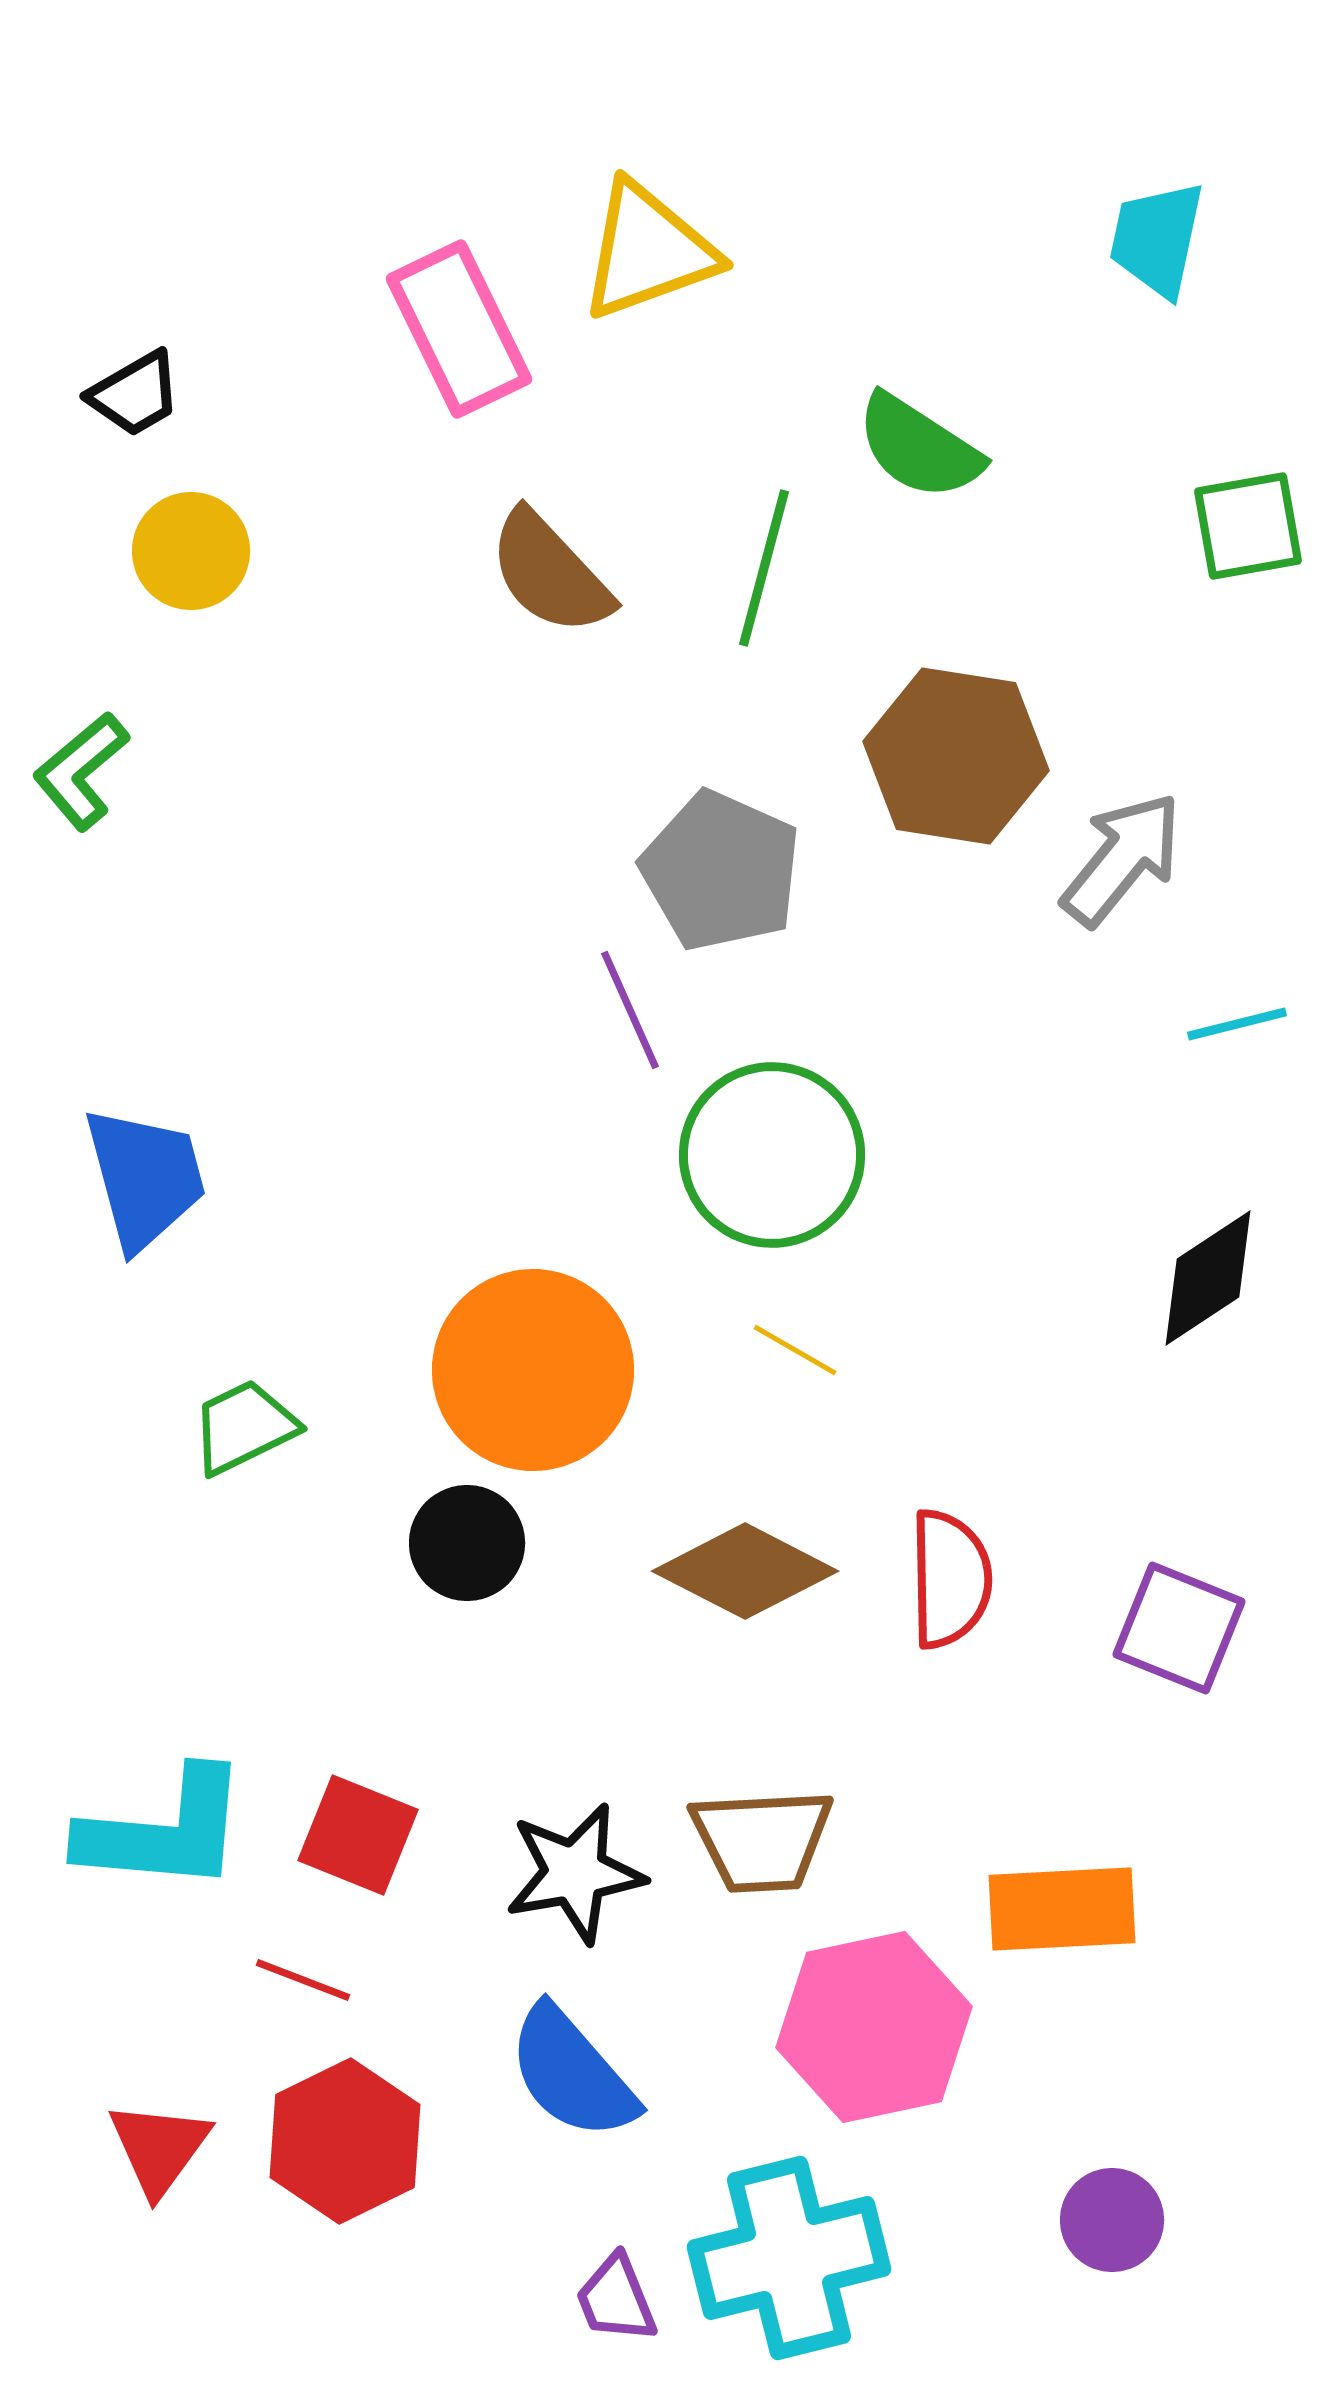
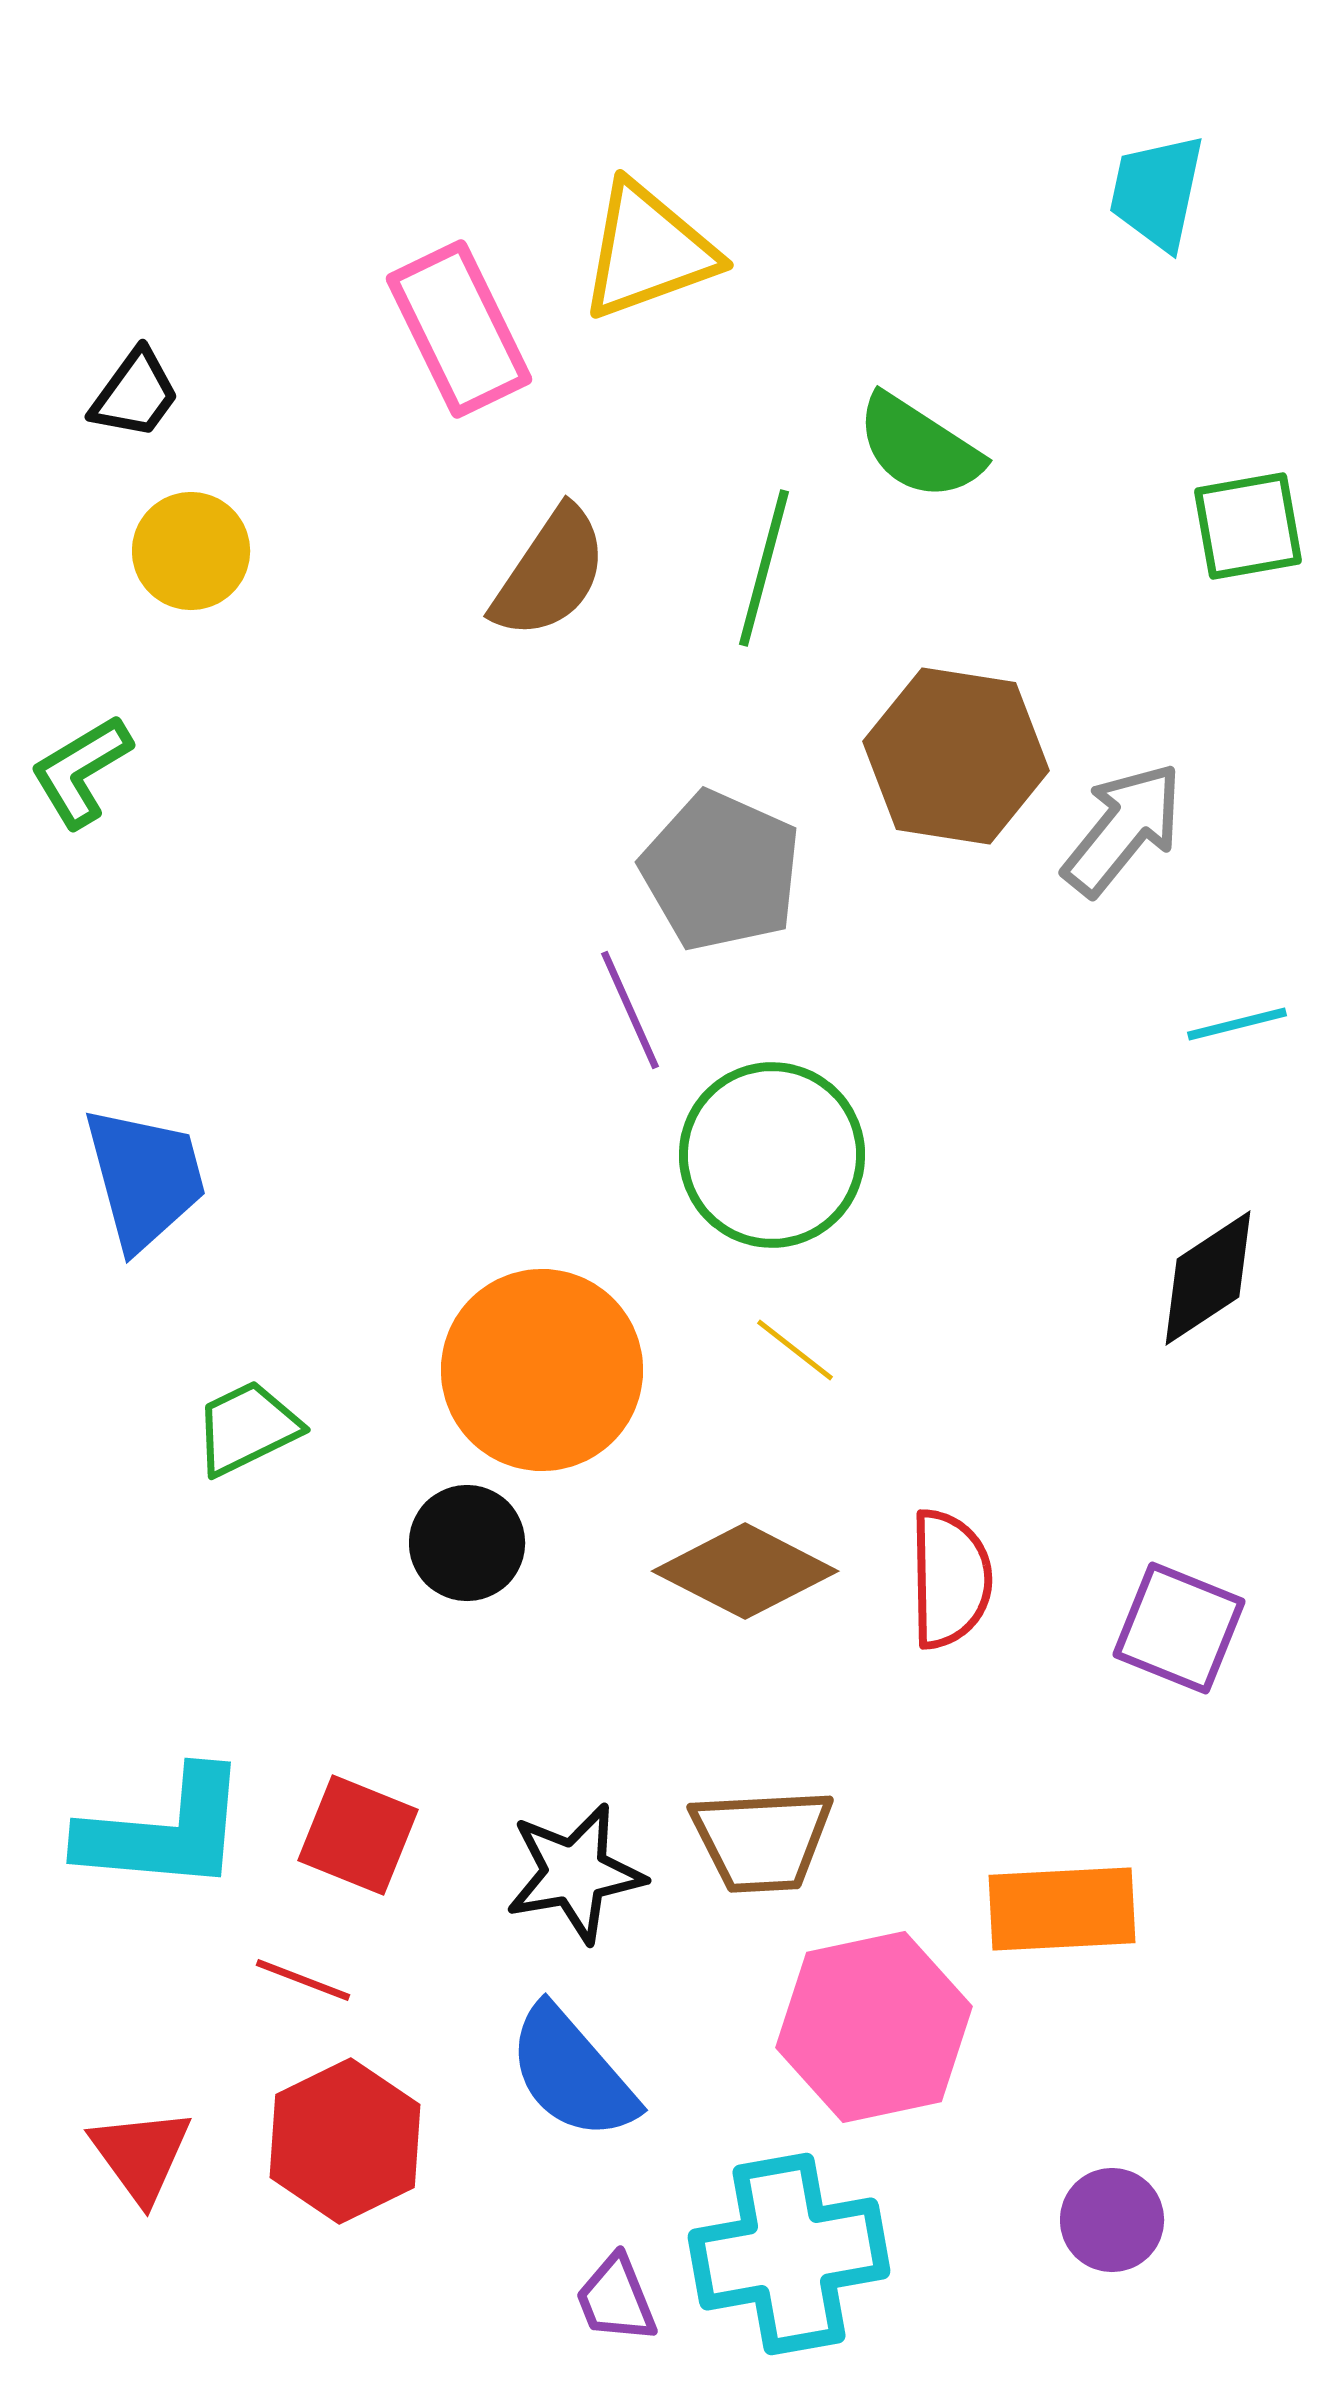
cyan trapezoid: moved 47 px up
black trapezoid: rotated 24 degrees counterclockwise
brown semicircle: rotated 103 degrees counterclockwise
green L-shape: rotated 9 degrees clockwise
gray arrow: moved 1 px right, 30 px up
yellow line: rotated 8 degrees clockwise
orange circle: moved 9 px right
green trapezoid: moved 3 px right, 1 px down
red triangle: moved 18 px left, 7 px down; rotated 12 degrees counterclockwise
cyan cross: moved 4 px up; rotated 4 degrees clockwise
